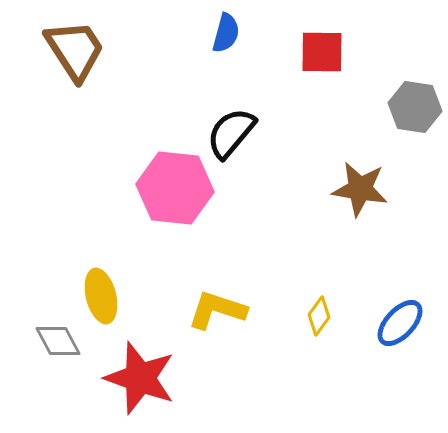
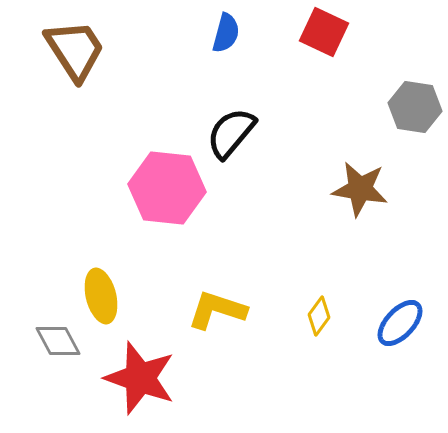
red square: moved 2 px right, 20 px up; rotated 24 degrees clockwise
pink hexagon: moved 8 px left
